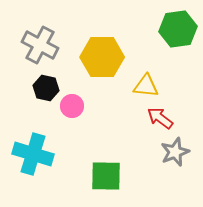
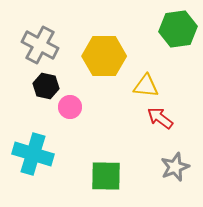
yellow hexagon: moved 2 px right, 1 px up
black hexagon: moved 2 px up
pink circle: moved 2 px left, 1 px down
gray star: moved 15 px down
